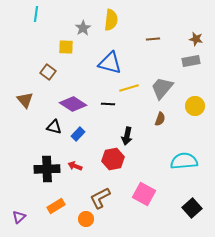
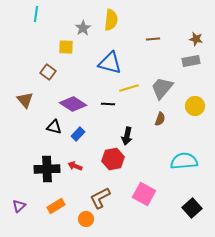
purple triangle: moved 11 px up
